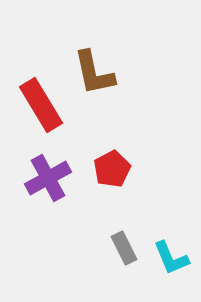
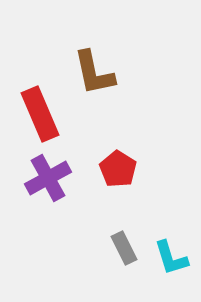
red rectangle: moved 1 px left, 9 px down; rotated 8 degrees clockwise
red pentagon: moved 6 px right; rotated 12 degrees counterclockwise
cyan L-shape: rotated 6 degrees clockwise
